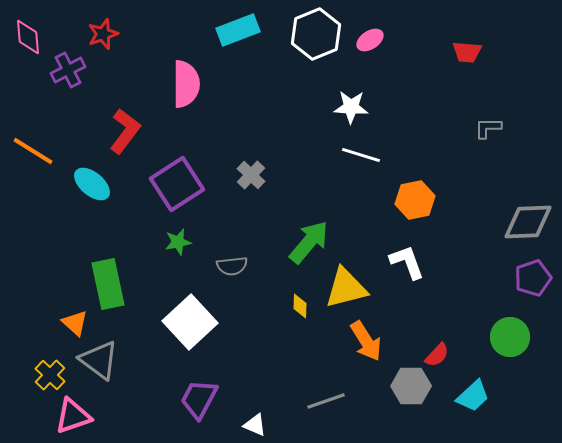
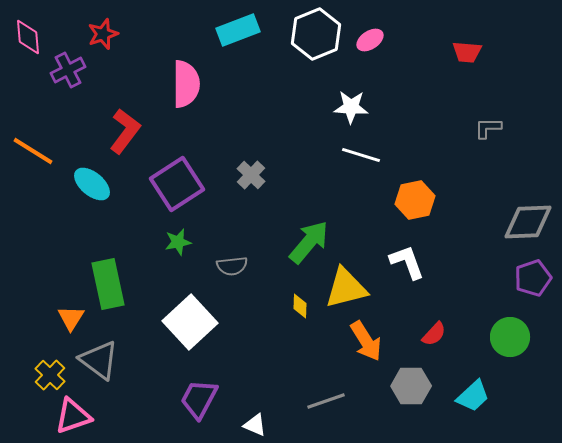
orange triangle: moved 4 px left, 5 px up; rotated 20 degrees clockwise
red semicircle: moved 3 px left, 21 px up
